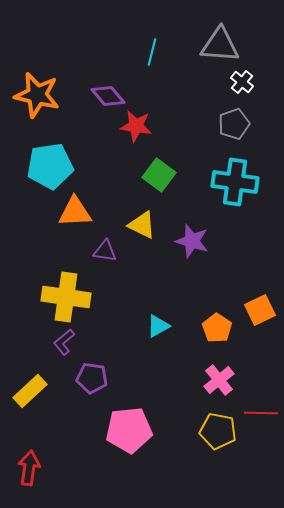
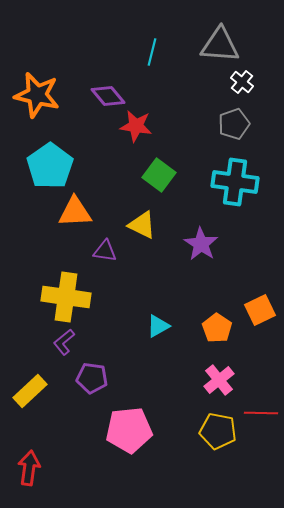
cyan pentagon: rotated 27 degrees counterclockwise
purple star: moved 9 px right, 3 px down; rotated 16 degrees clockwise
